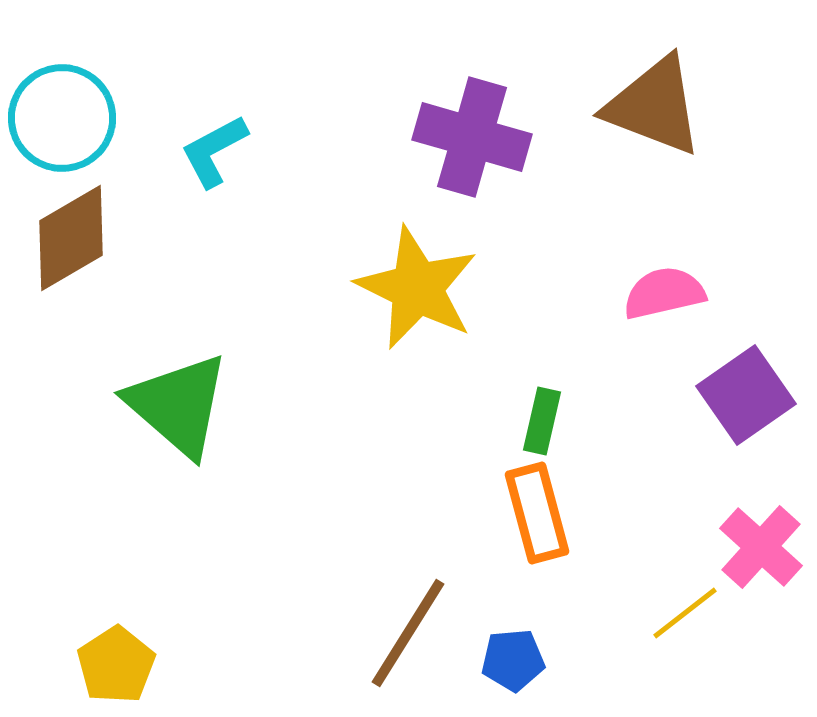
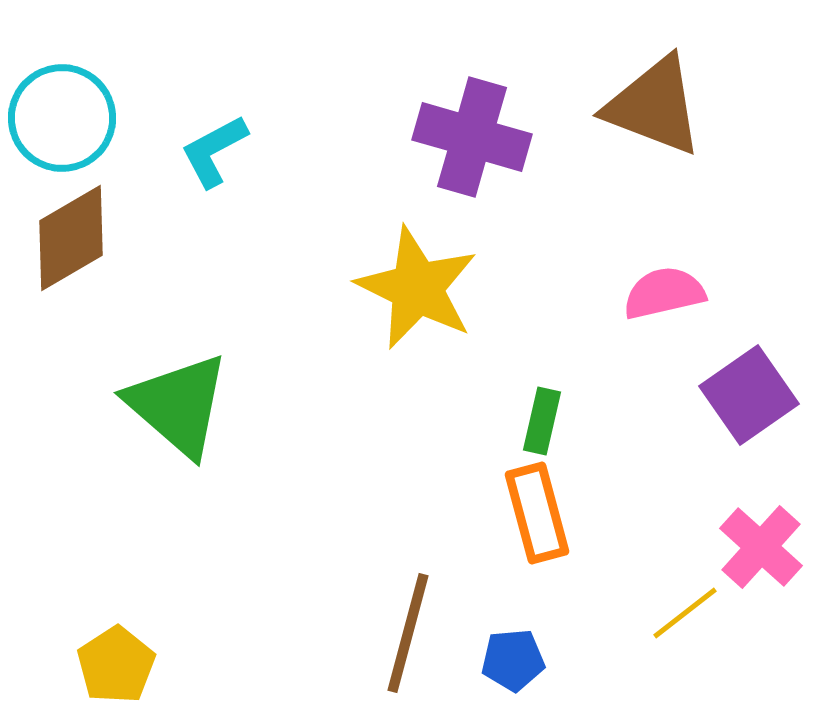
purple square: moved 3 px right
brown line: rotated 17 degrees counterclockwise
